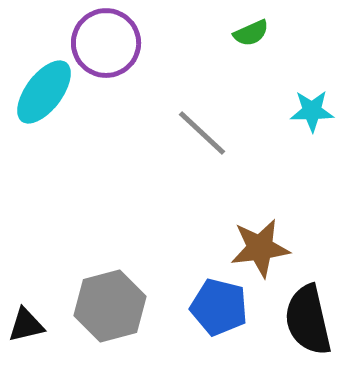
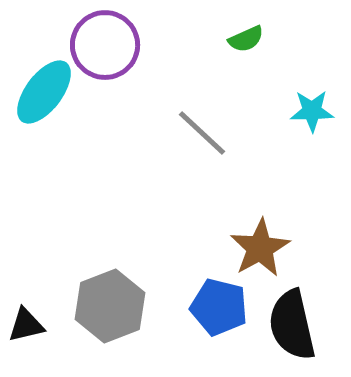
green semicircle: moved 5 px left, 6 px down
purple circle: moved 1 px left, 2 px down
brown star: rotated 22 degrees counterclockwise
gray hexagon: rotated 6 degrees counterclockwise
black semicircle: moved 16 px left, 5 px down
